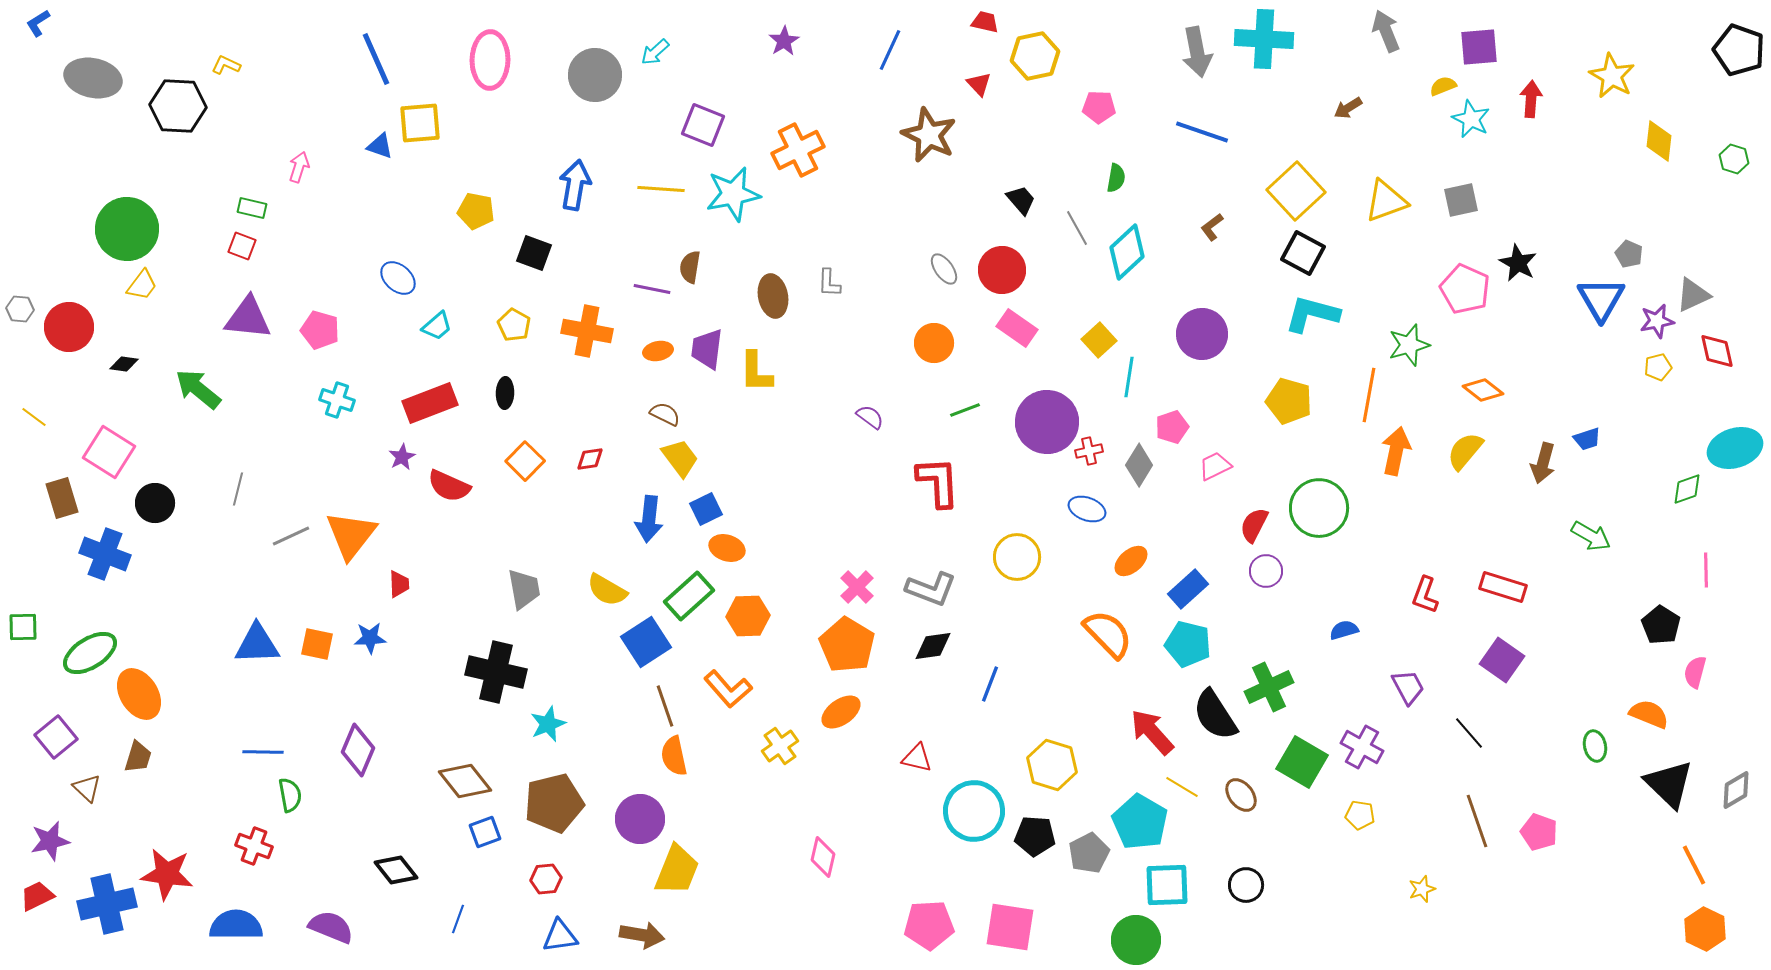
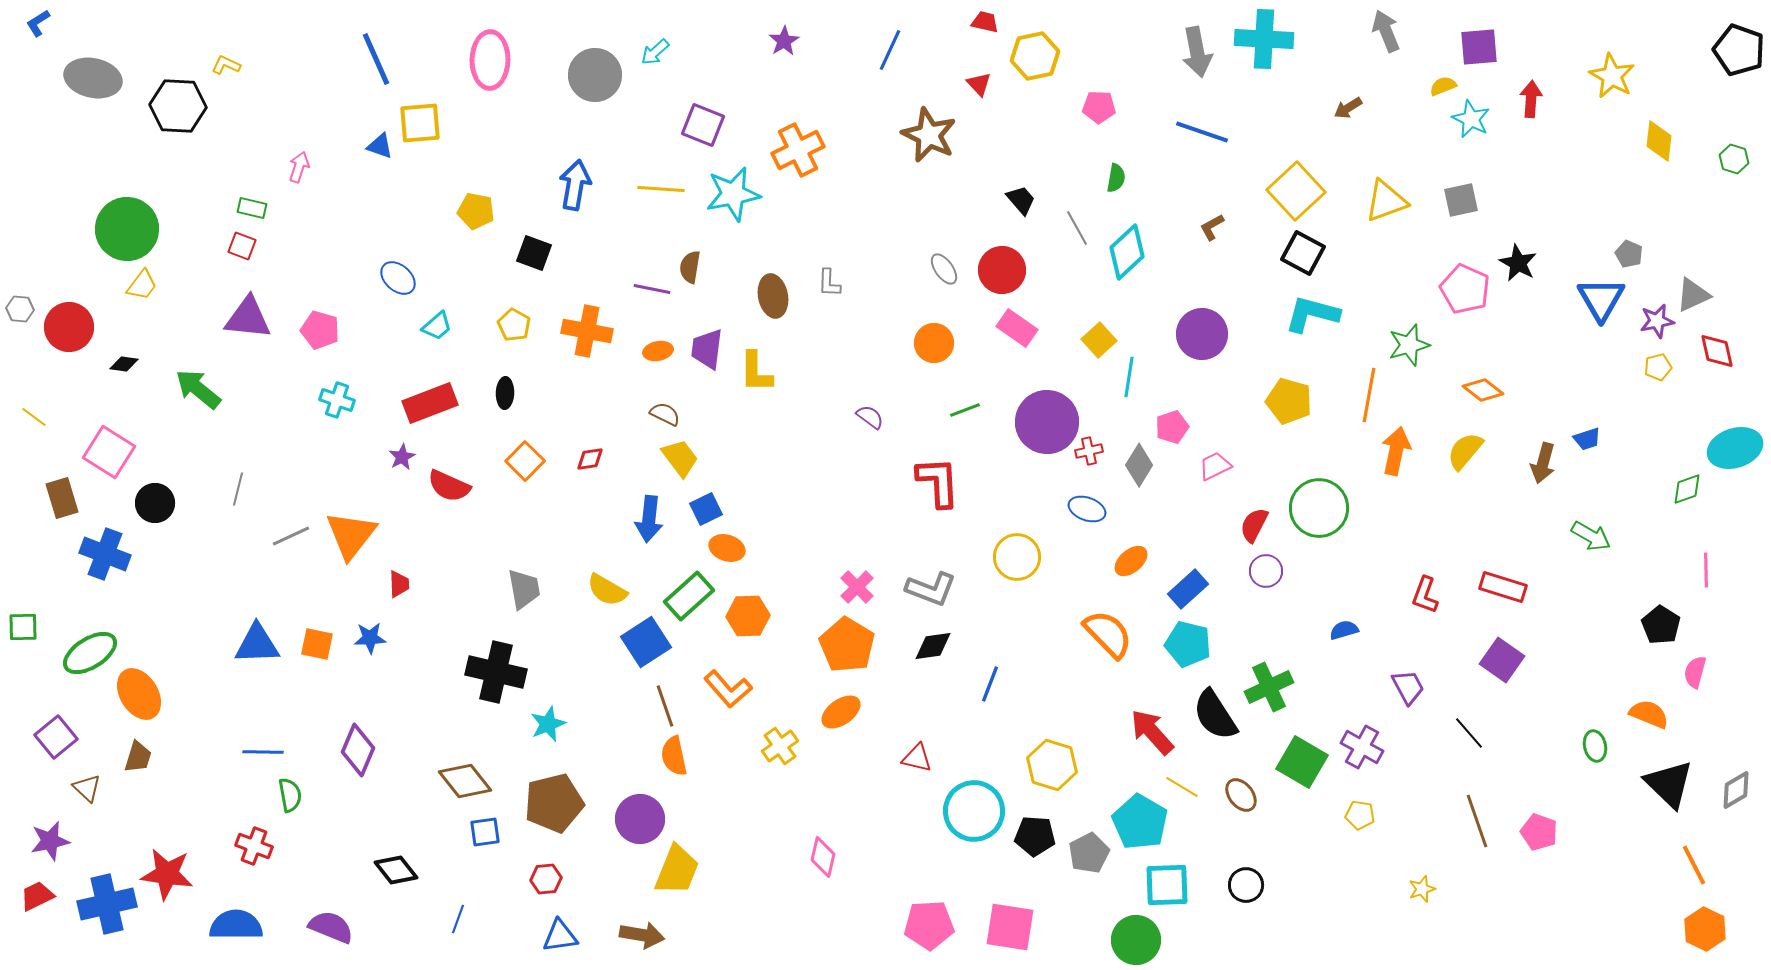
brown L-shape at (1212, 227): rotated 8 degrees clockwise
blue square at (485, 832): rotated 12 degrees clockwise
